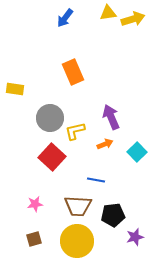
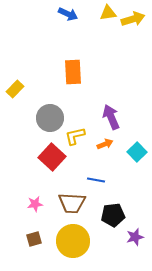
blue arrow: moved 3 px right, 4 px up; rotated 102 degrees counterclockwise
orange rectangle: rotated 20 degrees clockwise
yellow rectangle: rotated 54 degrees counterclockwise
yellow L-shape: moved 5 px down
brown trapezoid: moved 6 px left, 3 px up
yellow circle: moved 4 px left
